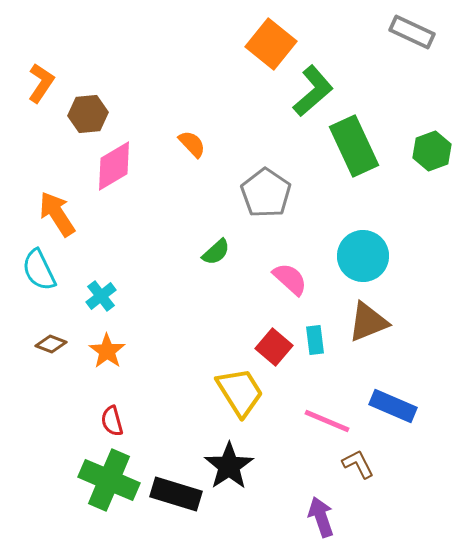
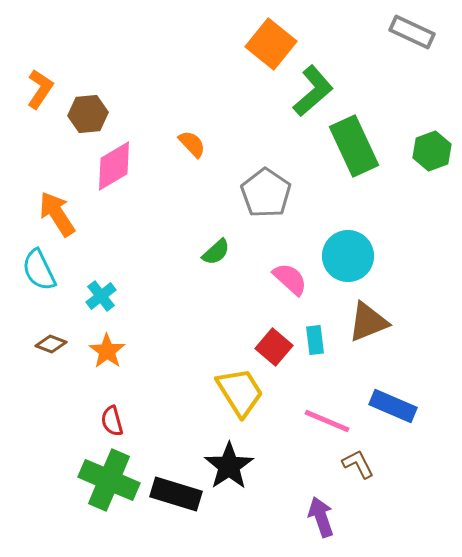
orange L-shape: moved 1 px left, 6 px down
cyan circle: moved 15 px left
